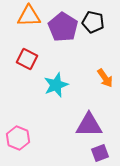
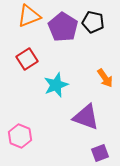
orange triangle: rotated 20 degrees counterclockwise
red square: rotated 30 degrees clockwise
purple triangle: moved 3 px left, 8 px up; rotated 20 degrees clockwise
pink hexagon: moved 2 px right, 2 px up
